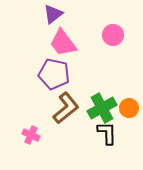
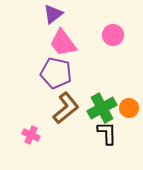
purple pentagon: moved 2 px right, 1 px up
